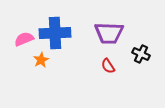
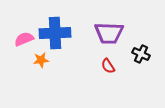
orange star: rotated 21 degrees clockwise
